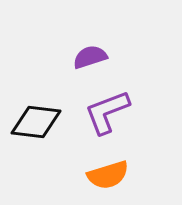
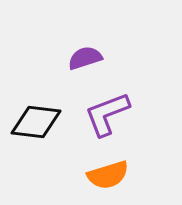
purple semicircle: moved 5 px left, 1 px down
purple L-shape: moved 2 px down
